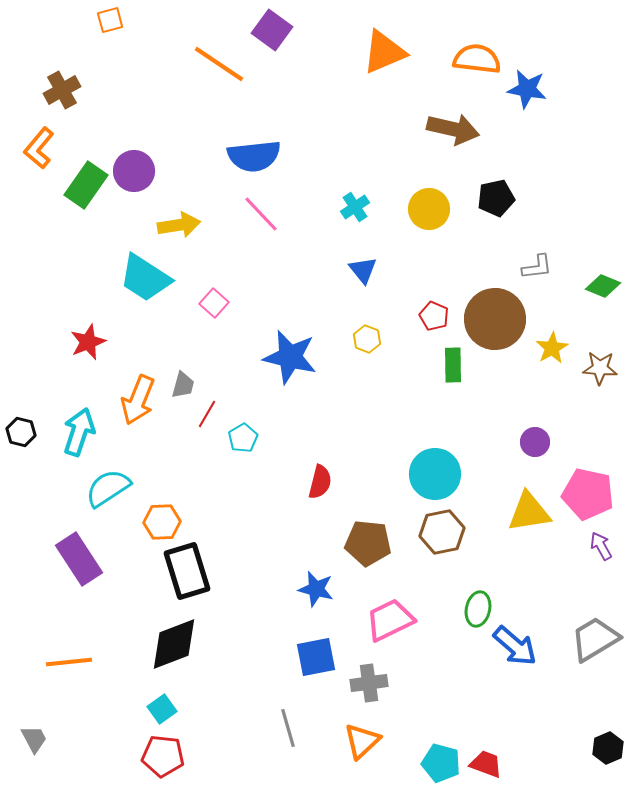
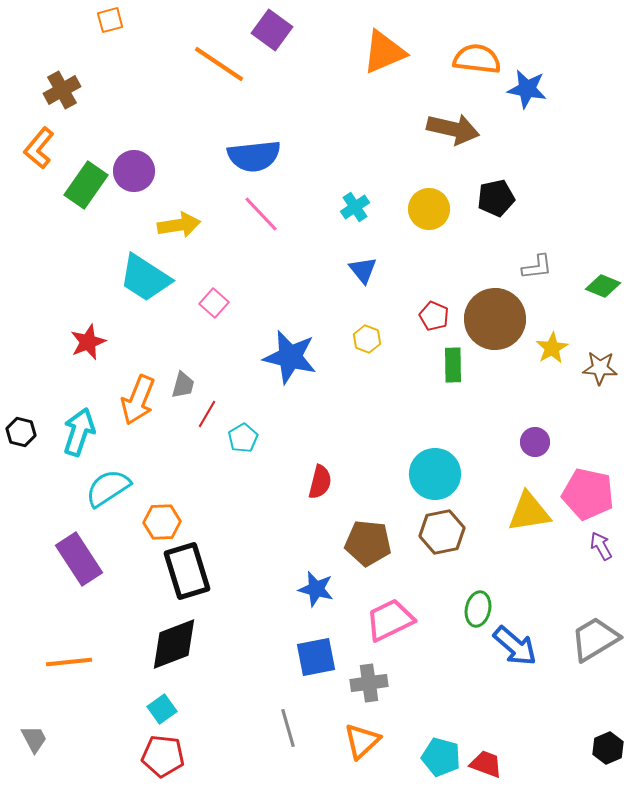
cyan pentagon at (441, 763): moved 6 px up
